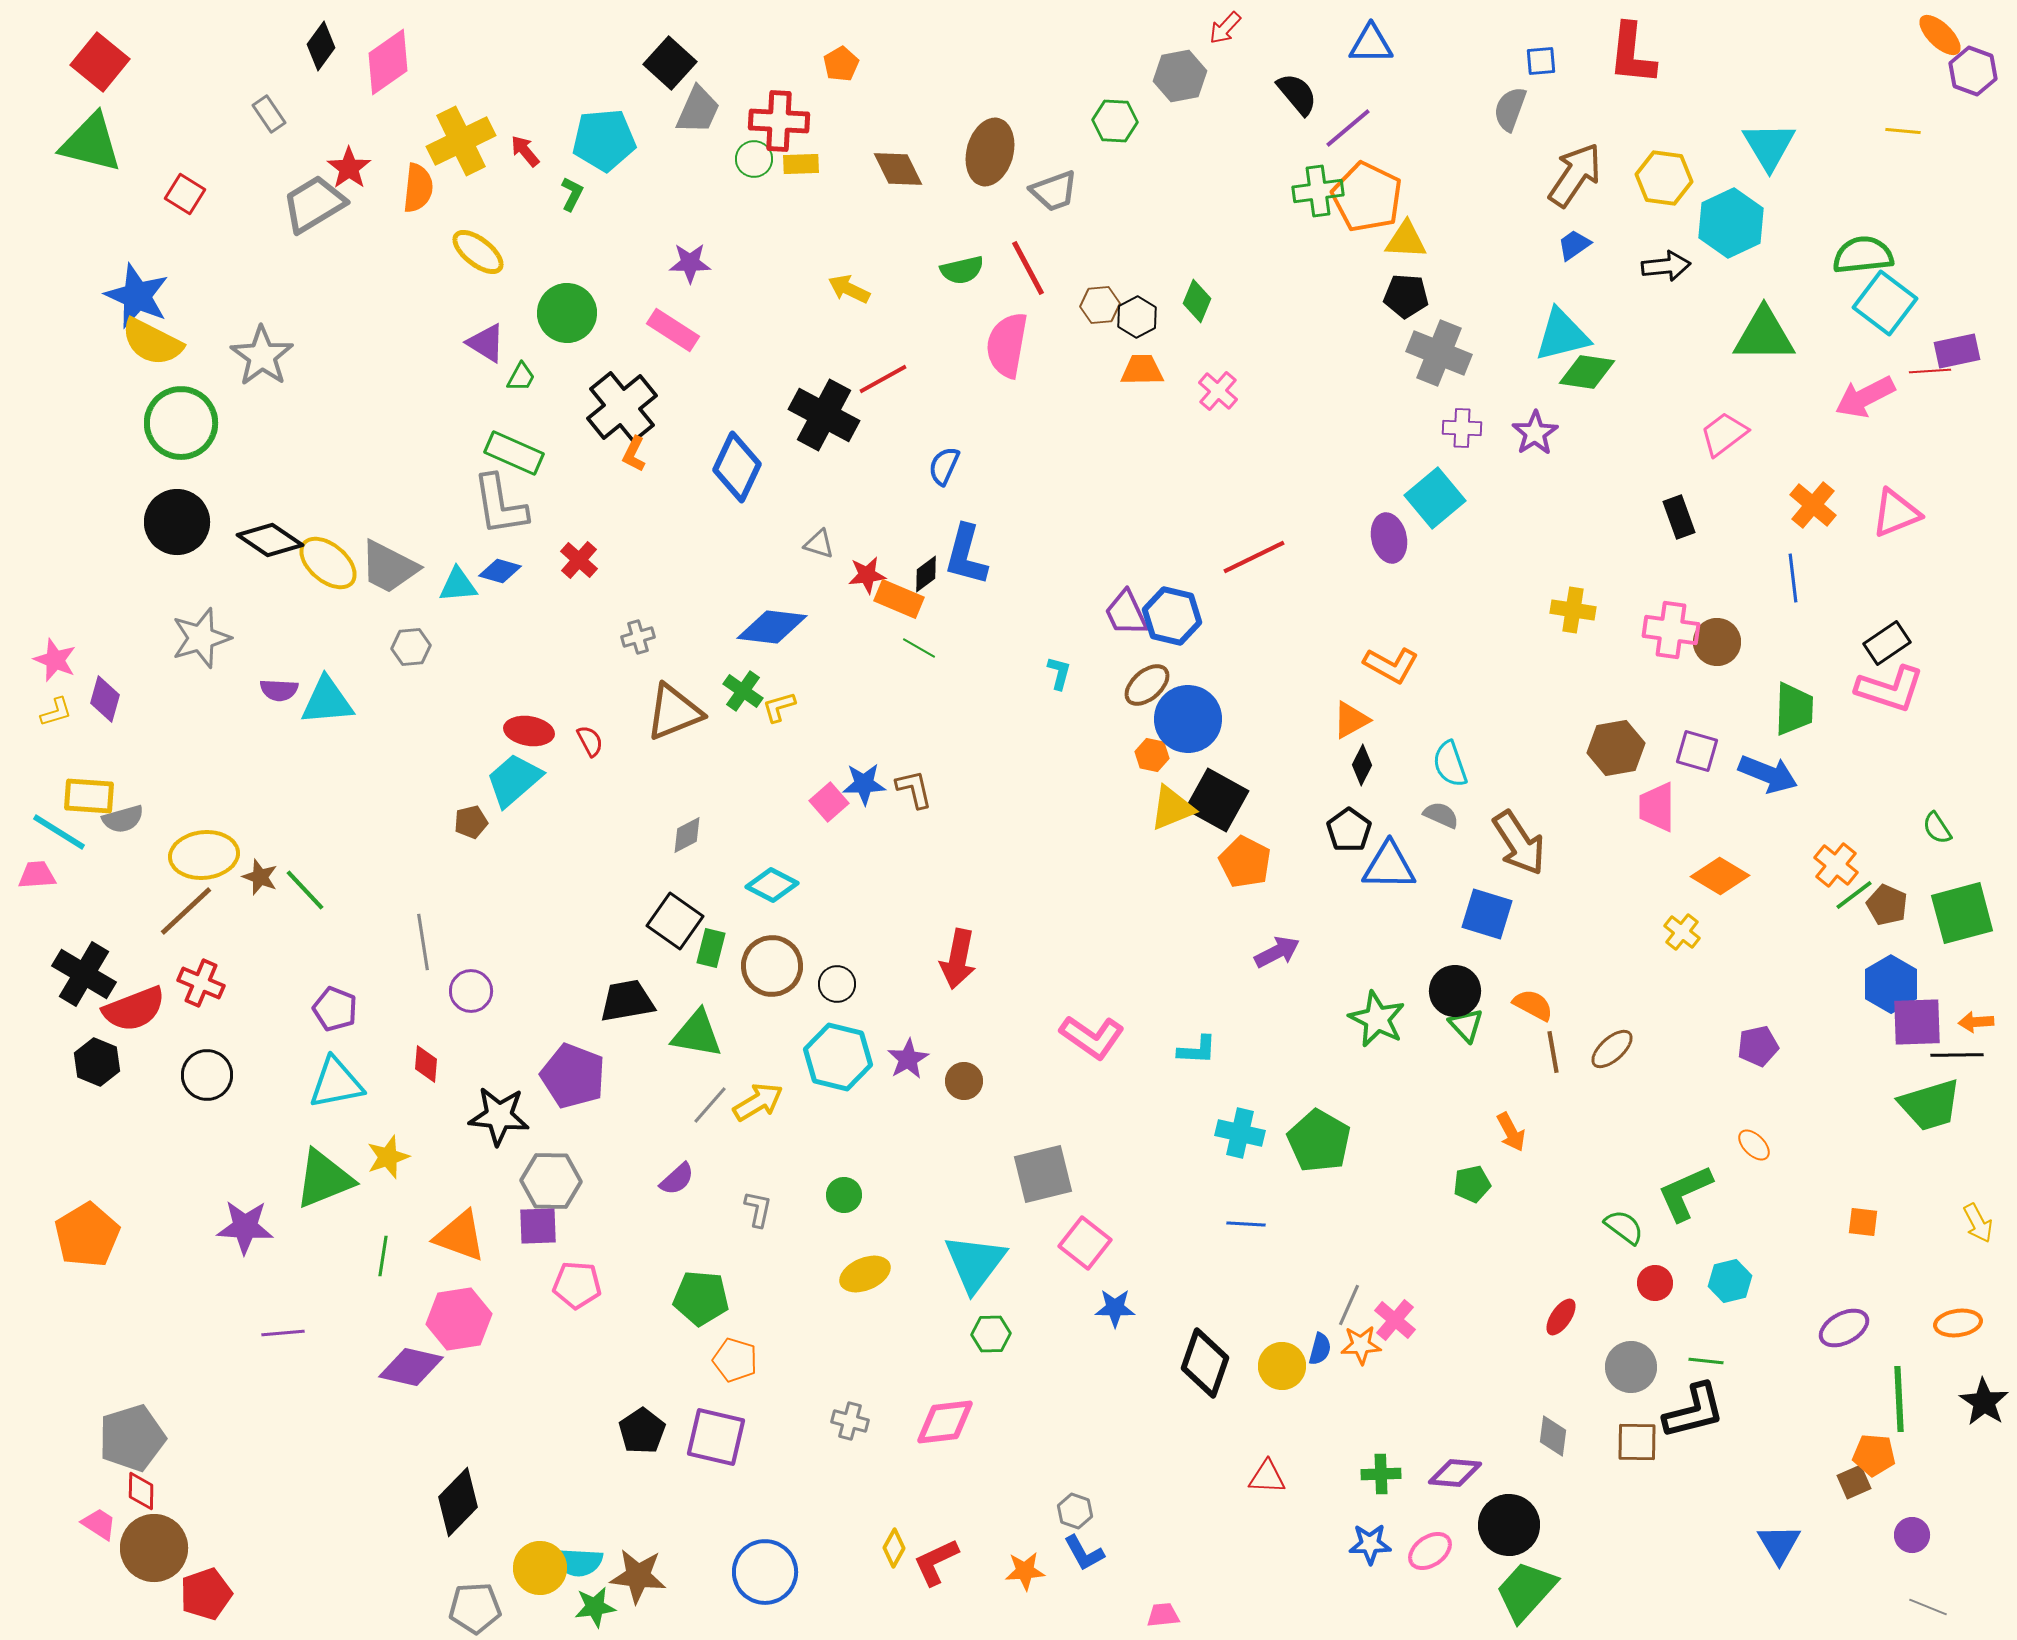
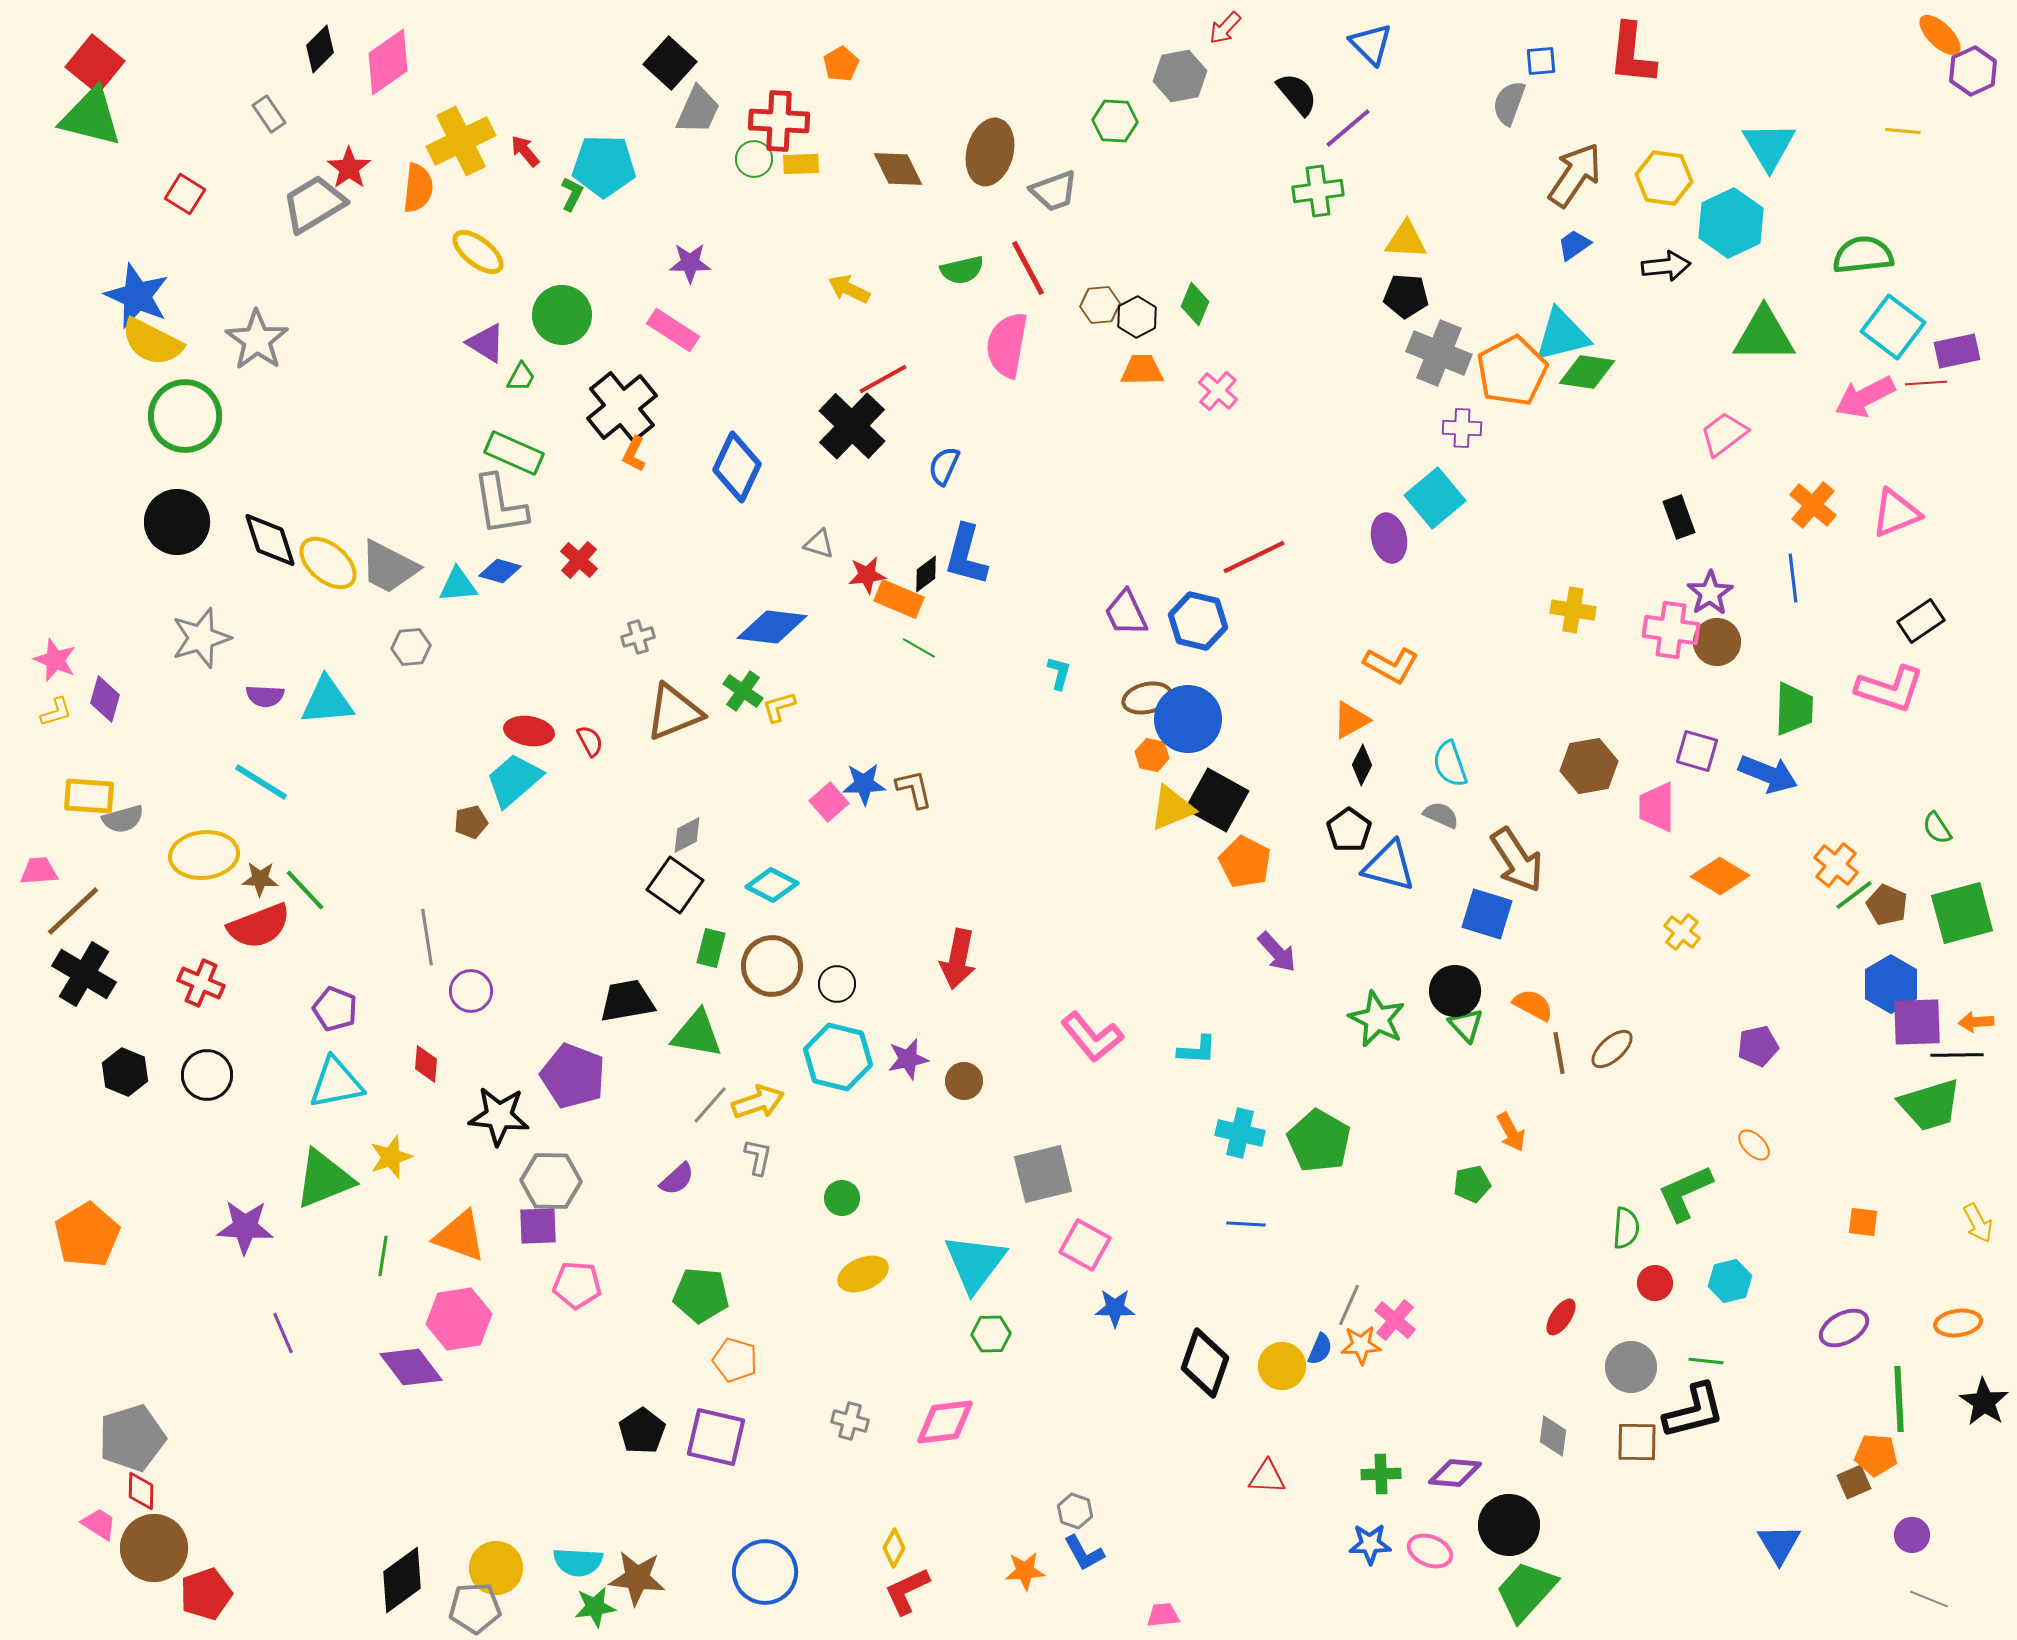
blue triangle at (1371, 44): rotated 45 degrees clockwise
black diamond at (321, 46): moved 1 px left, 3 px down; rotated 9 degrees clockwise
red square at (100, 62): moved 5 px left, 2 px down
purple hexagon at (1973, 71): rotated 15 degrees clockwise
gray semicircle at (1510, 109): moved 1 px left, 6 px up
cyan pentagon at (604, 140): moved 26 px down; rotated 6 degrees clockwise
green triangle at (91, 143): moved 26 px up
orange pentagon at (1367, 197): moved 145 px right, 174 px down; rotated 18 degrees clockwise
green diamond at (1197, 301): moved 2 px left, 3 px down
cyan square at (1885, 303): moved 8 px right, 24 px down
green circle at (567, 313): moved 5 px left, 2 px down
gray star at (262, 356): moved 5 px left, 16 px up
red line at (1930, 371): moved 4 px left, 12 px down
black cross at (824, 415): moved 28 px right, 11 px down; rotated 16 degrees clockwise
green circle at (181, 423): moved 4 px right, 7 px up
purple star at (1535, 433): moved 175 px right, 160 px down
black diamond at (270, 540): rotated 38 degrees clockwise
blue hexagon at (1172, 616): moved 26 px right, 5 px down
black rectangle at (1887, 643): moved 34 px right, 22 px up
brown ellipse at (1147, 685): moved 13 px down; rotated 27 degrees clockwise
purple semicircle at (279, 690): moved 14 px left, 6 px down
brown hexagon at (1616, 748): moved 27 px left, 18 px down
cyan line at (59, 832): moved 202 px right, 50 px up
brown arrow at (1519, 843): moved 2 px left, 17 px down
blue triangle at (1389, 866): rotated 14 degrees clockwise
pink trapezoid at (37, 875): moved 2 px right, 4 px up
brown star at (260, 877): moved 2 px down; rotated 18 degrees counterclockwise
brown line at (186, 911): moved 113 px left
black square at (675, 921): moved 36 px up
gray line at (423, 942): moved 4 px right, 5 px up
purple arrow at (1277, 952): rotated 75 degrees clockwise
red semicircle at (134, 1009): moved 125 px right, 83 px up
pink L-shape at (1092, 1037): rotated 16 degrees clockwise
brown line at (1553, 1052): moved 6 px right, 1 px down
purple star at (908, 1059): rotated 18 degrees clockwise
black hexagon at (97, 1062): moved 28 px right, 10 px down
yellow arrow at (758, 1102): rotated 12 degrees clockwise
yellow star at (388, 1157): moved 3 px right
green circle at (844, 1195): moved 2 px left, 3 px down
gray L-shape at (758, 1209): moved 52 px up
green semicircle at (1624, 1227): moved 2 px right, 1 px down; rotated 57 degrees clockwise
pink square at (1085, 1243): moved 2 px down; rotated 9 degrees counterclockwise
yellow ellipse at (865, 1274): moved 2 px left
green pentagon at (701, 1298): moved 3 px up
purple line at (283, 1333): rotated 72 degrees clockwise
blue semicircle at (1320, 1349): rotated 8 degrees clockwise
purple diamond at (411, 1367): rotated 40 degrees clockwise
orange pentagon at (1874, 1455): moved 2 px right
black diamond at (458, 1502): moved 56 px left, 78 px down; rotated 10 degrees clockwise
pink ellipse at (1430, 1551): rotated 57 degrees clockwise
red L-shape at (936, 1562): moved 29 px left, 29 px down
yellow circle at (540, 1568): moved 44 px left
brown star at (638, 1576): moved 1 px left, 2 px down
gray line at (1928, 1607): moved 1 px right, 8 px up
